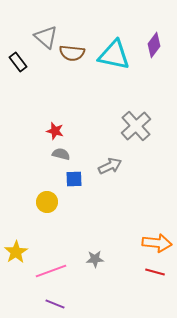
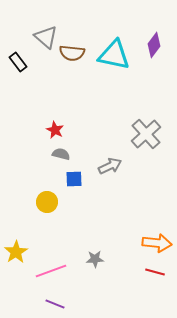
gray cross: moved 10 px right, 8 px down
red star: moved 1 px up; rotated 12 degrees clockwise
